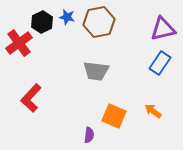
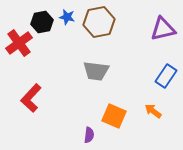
black hexagon: rotated 15 degrees clockwise
blue rectangle: moved 6 px right, 13 px down
